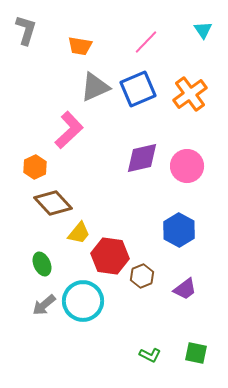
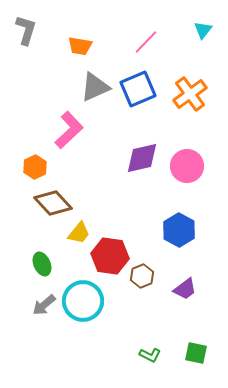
cyan triangle: rotated 12 degrees clockwise
